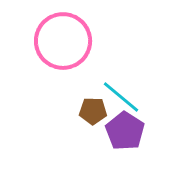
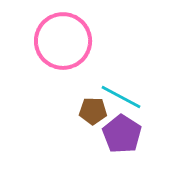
cyan line: rotated 12 degrees counterclockwise
purple pentagon: moved 3 px left, 3 px down
